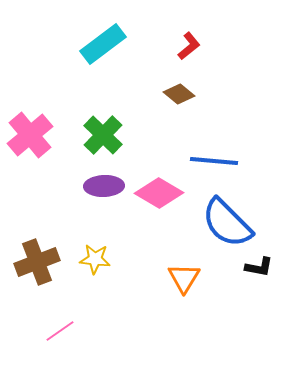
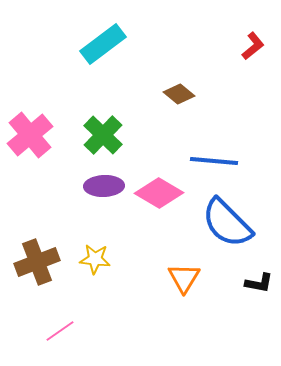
red L-shape: moved 64 px right
black L-shape: moved 16 px down
